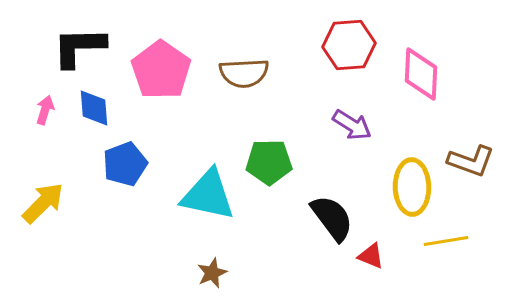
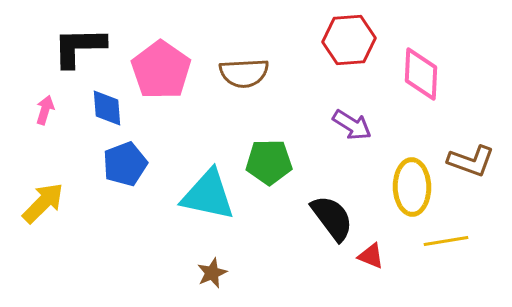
red hexagon: moved 5 px up
blue diamond: moved 13 px right
